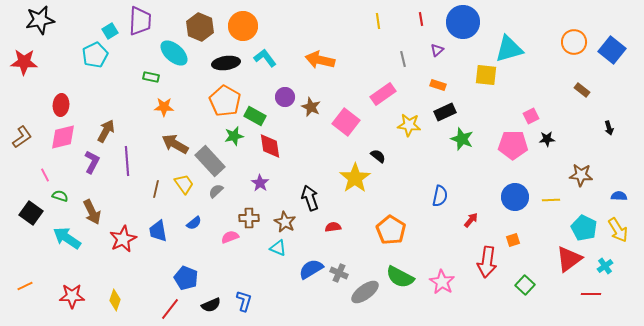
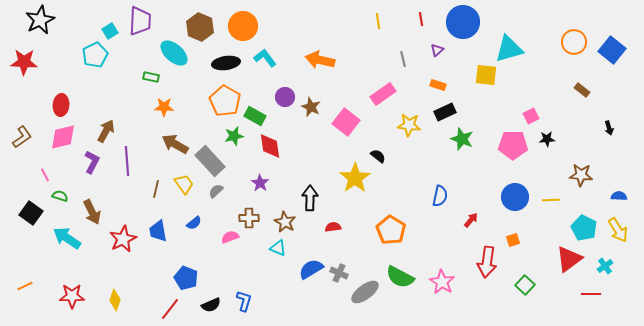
black star at (40, 20): rotated 16 degrees counterclockwise
black arrow at (310, 198): rotated 20 degrees clockwise
